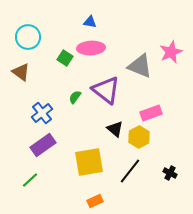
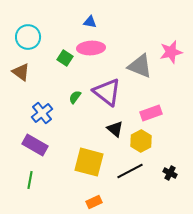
pink star: rotated 10 degrees clockwise
purple triangle: moved 1 px right, 2 px down
yellow hexagon: moved 2 px right, 4 px down
purple rectangle: moved 8 px left; rotated 65 degrees clockwise
yellow square: rotated 24 degrees clockwise
black line: rotated 24 degrees clockwise
green line: rotated 36 degrees counterclockwise
orange rectangle: moved 1 px left, 1 px down
